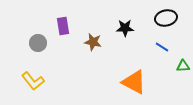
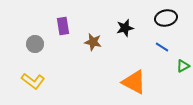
black star: rotated 12 degrees counterclockwise
gray circle: moved 3 px left, 1 px down
green triangle: rotated 24 degrees counterclockwise
yellow L-shape: rotated 15 degrees counterclockwise
